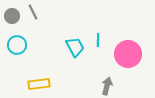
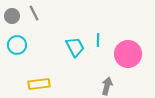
gray line: moved 1 px right, 1 px down
